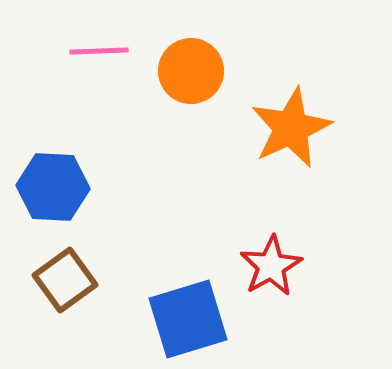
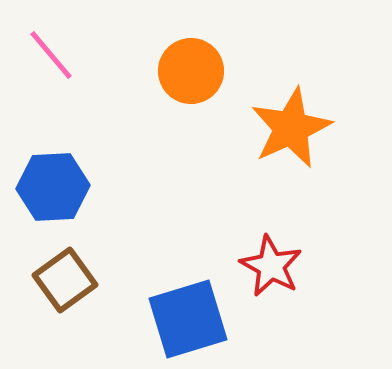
pink line: moved 48 px left, 4 px down; rotated 52 degrees clockwise
blue hexagon: rotated 6 degrees counterclockwise
red star: rotated 14 degrees counterclockwise
